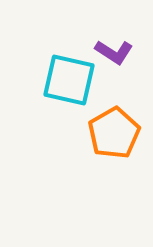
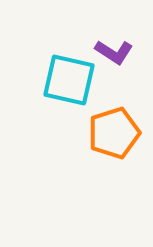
orange pentagon: rotated 12 degrees clockwise
